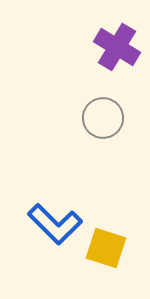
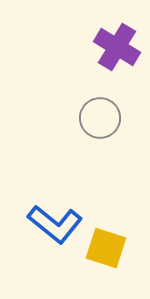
gray circle: moved 3 px left
blue L-shape: rotated 6 degrees counterclockwise
